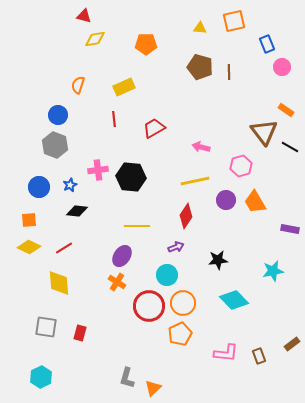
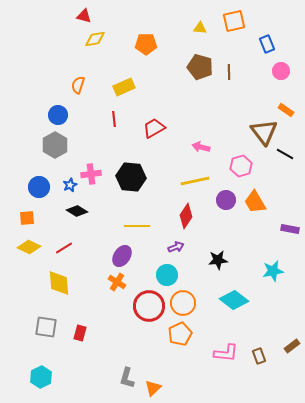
pink circle at (282, 67): moved 1 px left, 4 px down
gray hexagon at (55, 145): rotated 10 degrees clockwise
black line at (290, 147): moved 5 px left, 7 px down
pink cross at (98, 170): moved 7 px left, 4 px down
black diamond at (77, 211): rotated 25 degrees clockwise
orange square at (29, 220): moved 2 px left, 2 px up
cyan diamond at (234, 300): rotated 8 degrees counterclockwise
brown rectangle at (292, 344): moved 2 px down
